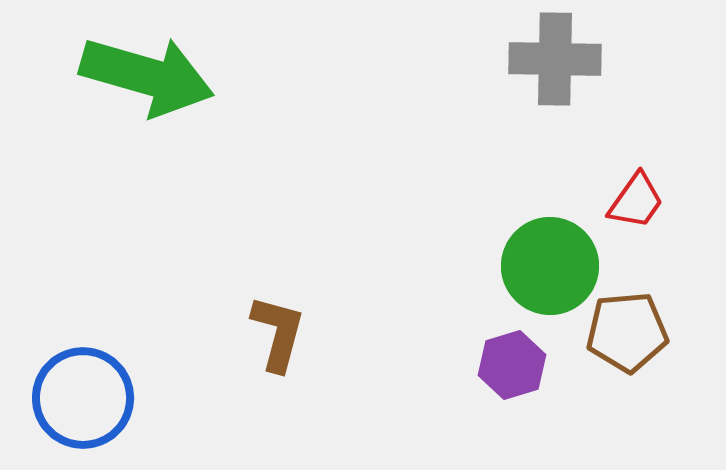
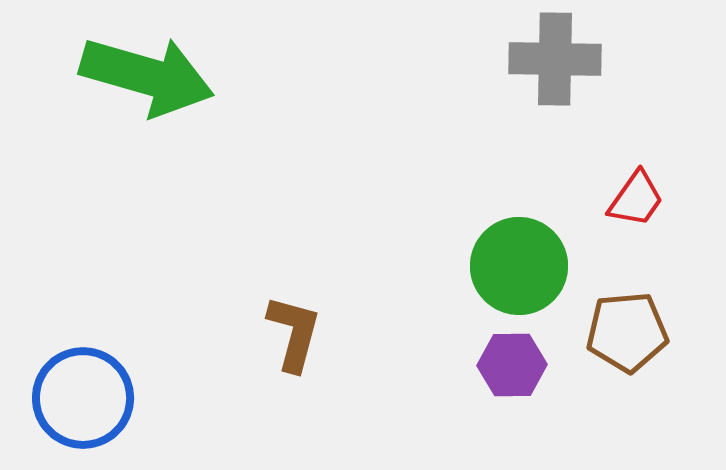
red trapezoid: moved 2 px up
green circle: moved 31 px left
brown L-shape: moved 16 px right
purple hexagon: rotated 16 degrees clockwise
